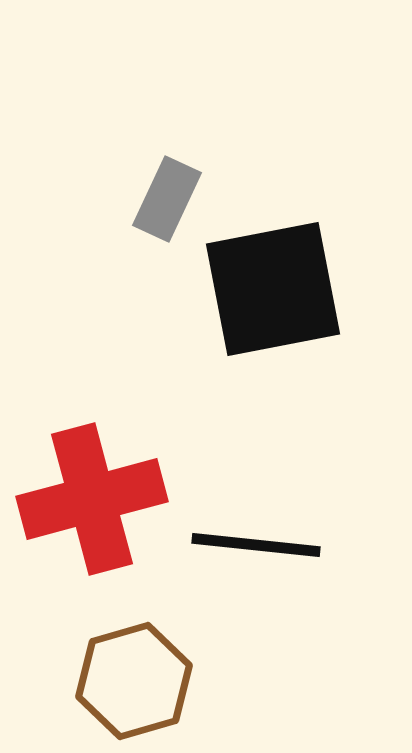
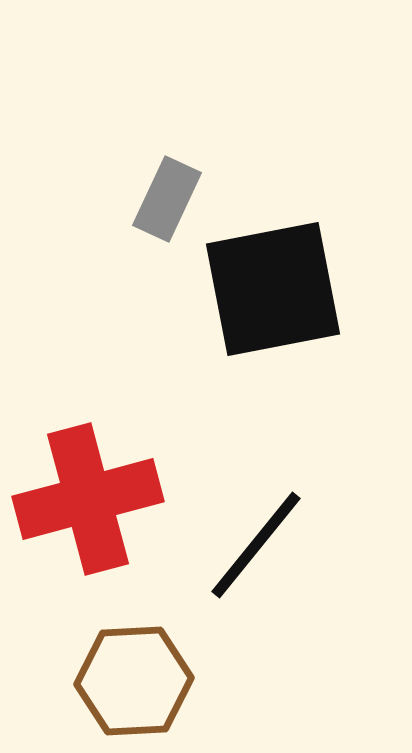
red cross: moved 4 px left
black line: rotated 57 degrees counterclockwise
brown hexagon: rotated 13 degrees clockwise
